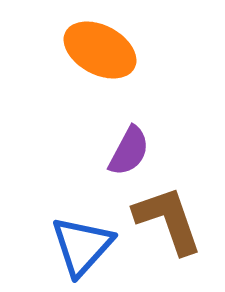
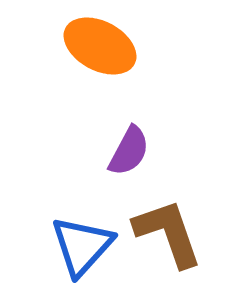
orange ellipse: moved 4 px up
brown L-shape: moved 13 px down
